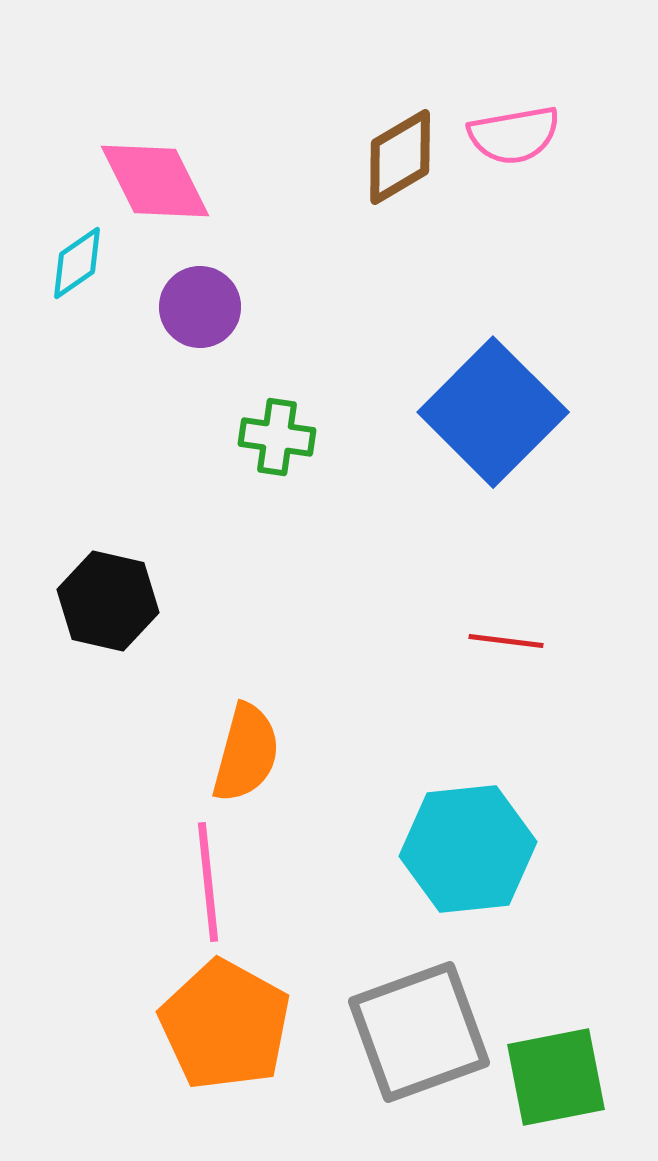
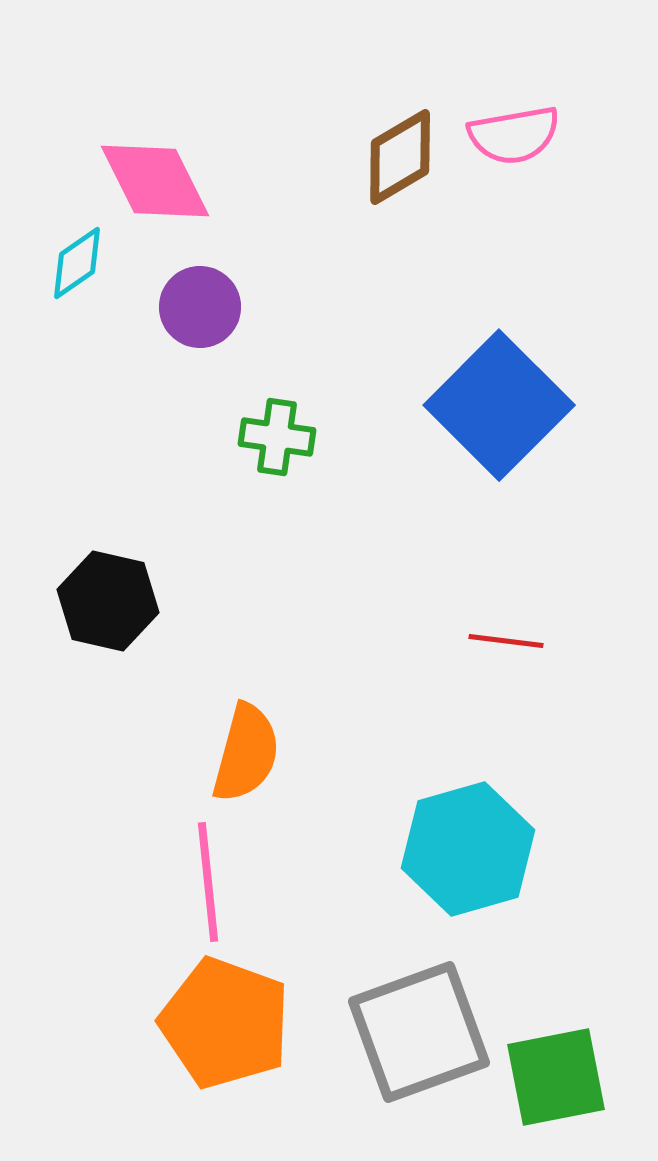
blue square: moved 6 px right, 7 px up
cyan hexagon: rotated 10 degrees counterclockwise
orange pentagon: moved 2 px up; rotated 9 degrees counterclockwise
